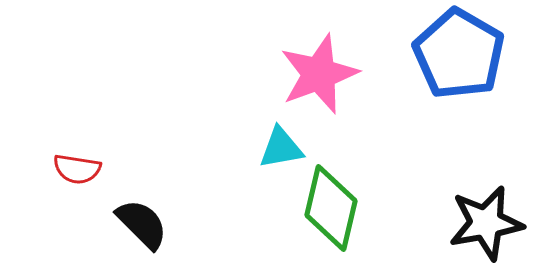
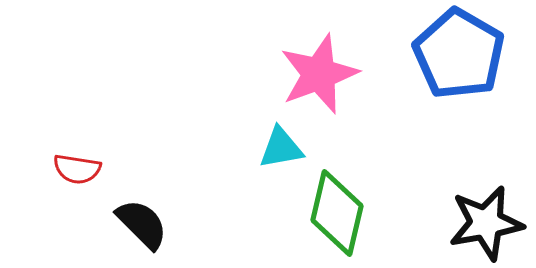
green diamond: moved 6 px right, 5 px down
